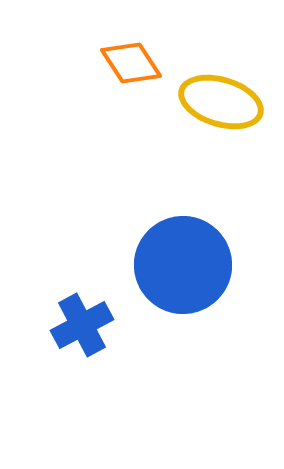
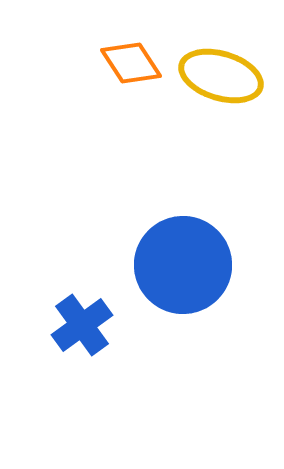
yellow ellipse: moved 26 px up
blue cross: rotated 8 degrees counterclockwise
